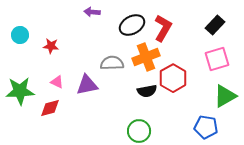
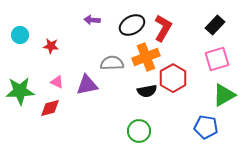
purple arrow: moved 8 px down
green triangle: moved 1 px left, 1 px up
